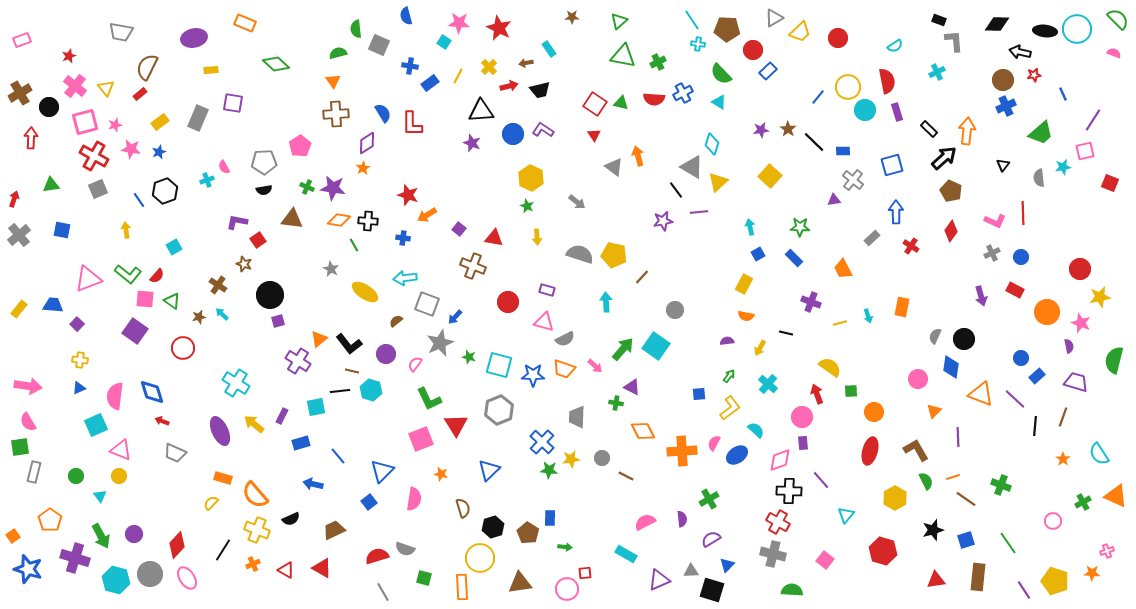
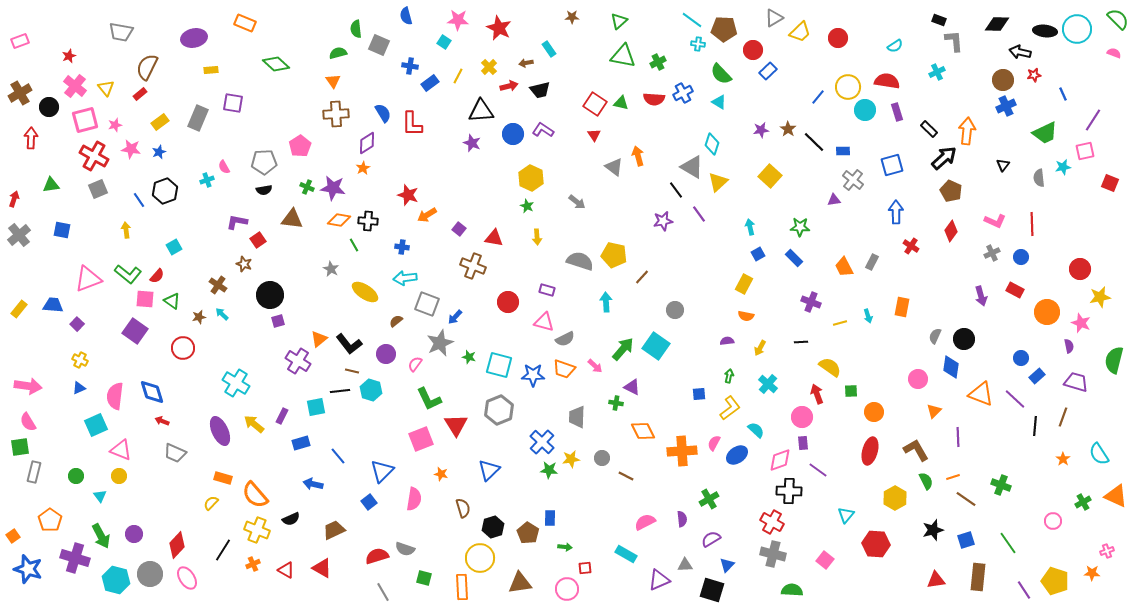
cyan line at (692, 20): rotated 20 degrees counterclockwise
pink star at (459, 23): moved 1 px left, 3 px up
brown pentagon at (727, 29): moved 3 px left
pink rectangle at (22, 40): moved 2 px left, 1 px down
red semicircle at (887, 81): rotated 70 degrees counterclockwise
pink square at (85, 122): moved 2 px up
green trapezoid at (1041, 133): moved 4 px right; rotated 16 degrees clockwise
purple line at (699, 212): moved 2 px down; rotated 60 degrees clockwise
red line at (1023, 213): moved 9 px right, 11 px down
blue cross at (403, 238): moved 1 px left, 9 px down
gray rectangle at (872, 238): moved 24 px down; rotated 21 degrees counterclockwise
gray semicircle at (580, 254): moved 7 px down
orange trapezoid at (843, 269): moved 1 px right, 2 px up
black line at (786, 333): moved 15 px right, 9 px down; rotated 16 degrees counterclockwise
yellow cross at (80, 360): rotated 21 degrees clockwise
green arrow at (729, 376): rotated 24 degrees counterclockwise
purple line at (821, 480): moved 3 px left, 10 px up; rotated 12 degrees counterclockwise
red cross at (778, 522): moved 6 px left
red hexagon at (883, 551): moved 7 px left, 7 px up; rotated 12 degrees counterclockwise
gray triangle at (691, 571): moved 6 px left, 6 px up
red square at (585, 573): moved 5 px up
